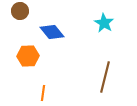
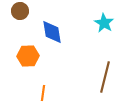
blue diamond: rotated 30 degrees clockwise
